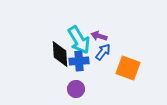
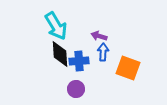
cyan arrow: moved 23 px left, 14 px up
blue arrow: rotated 36 degrees counterclockwise
